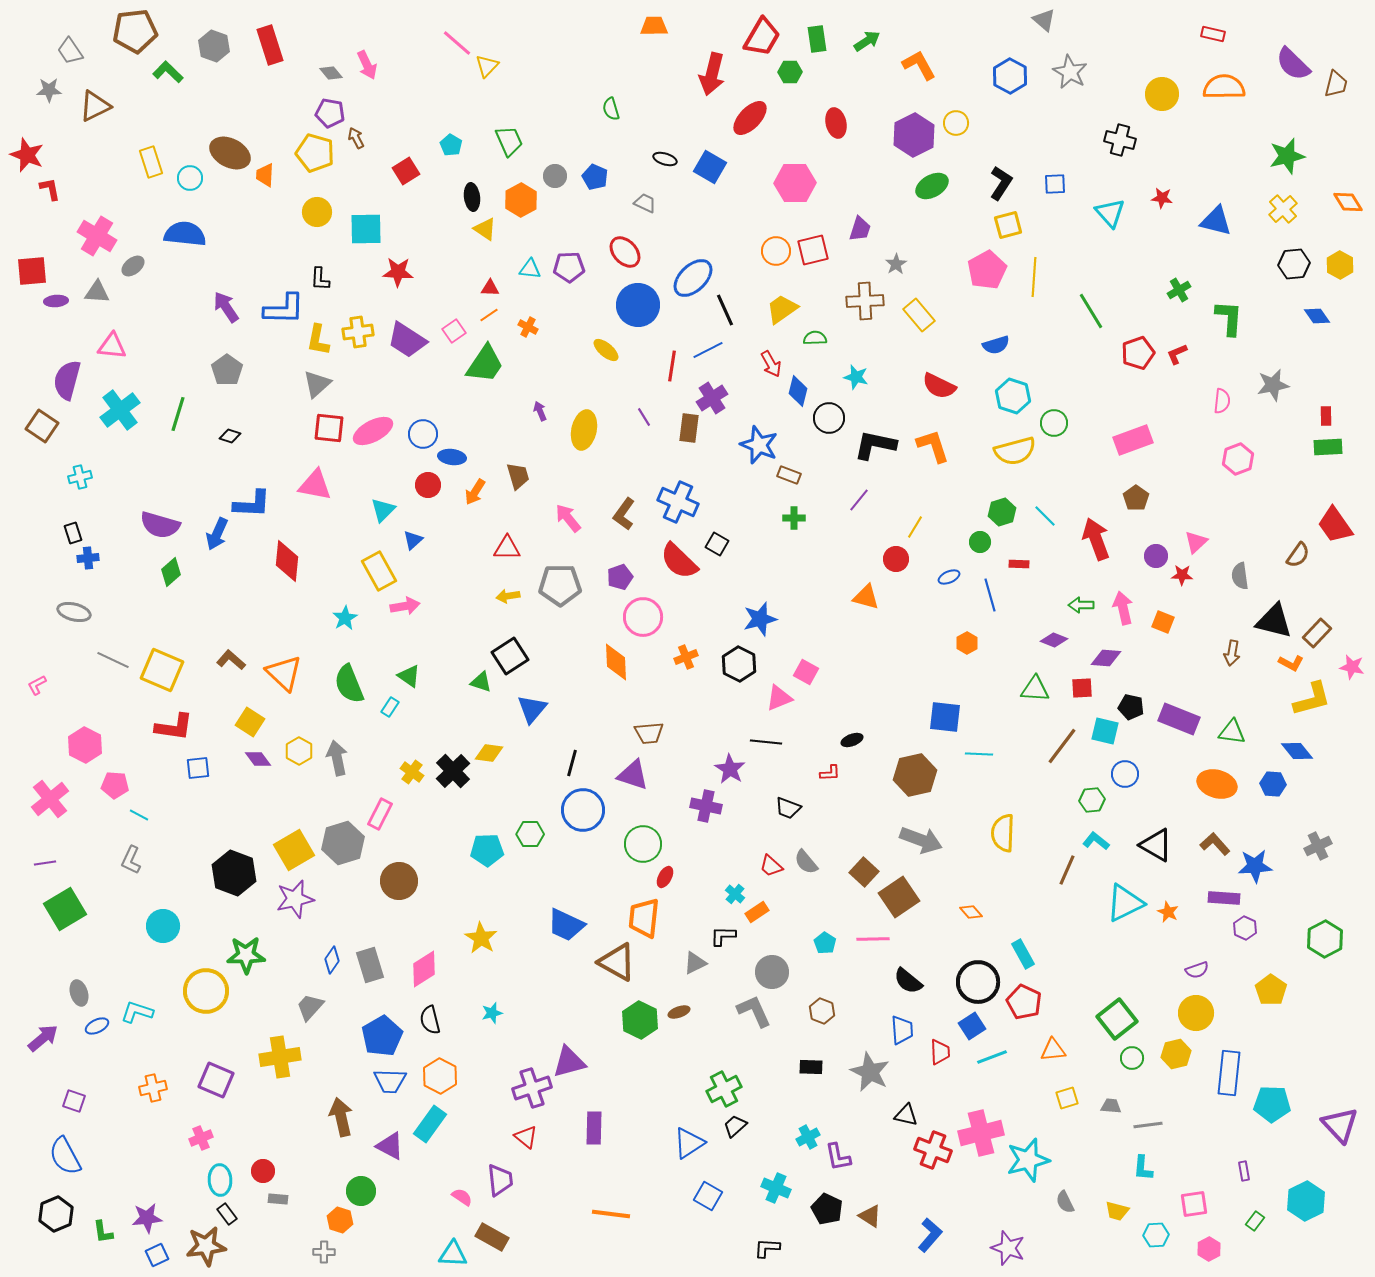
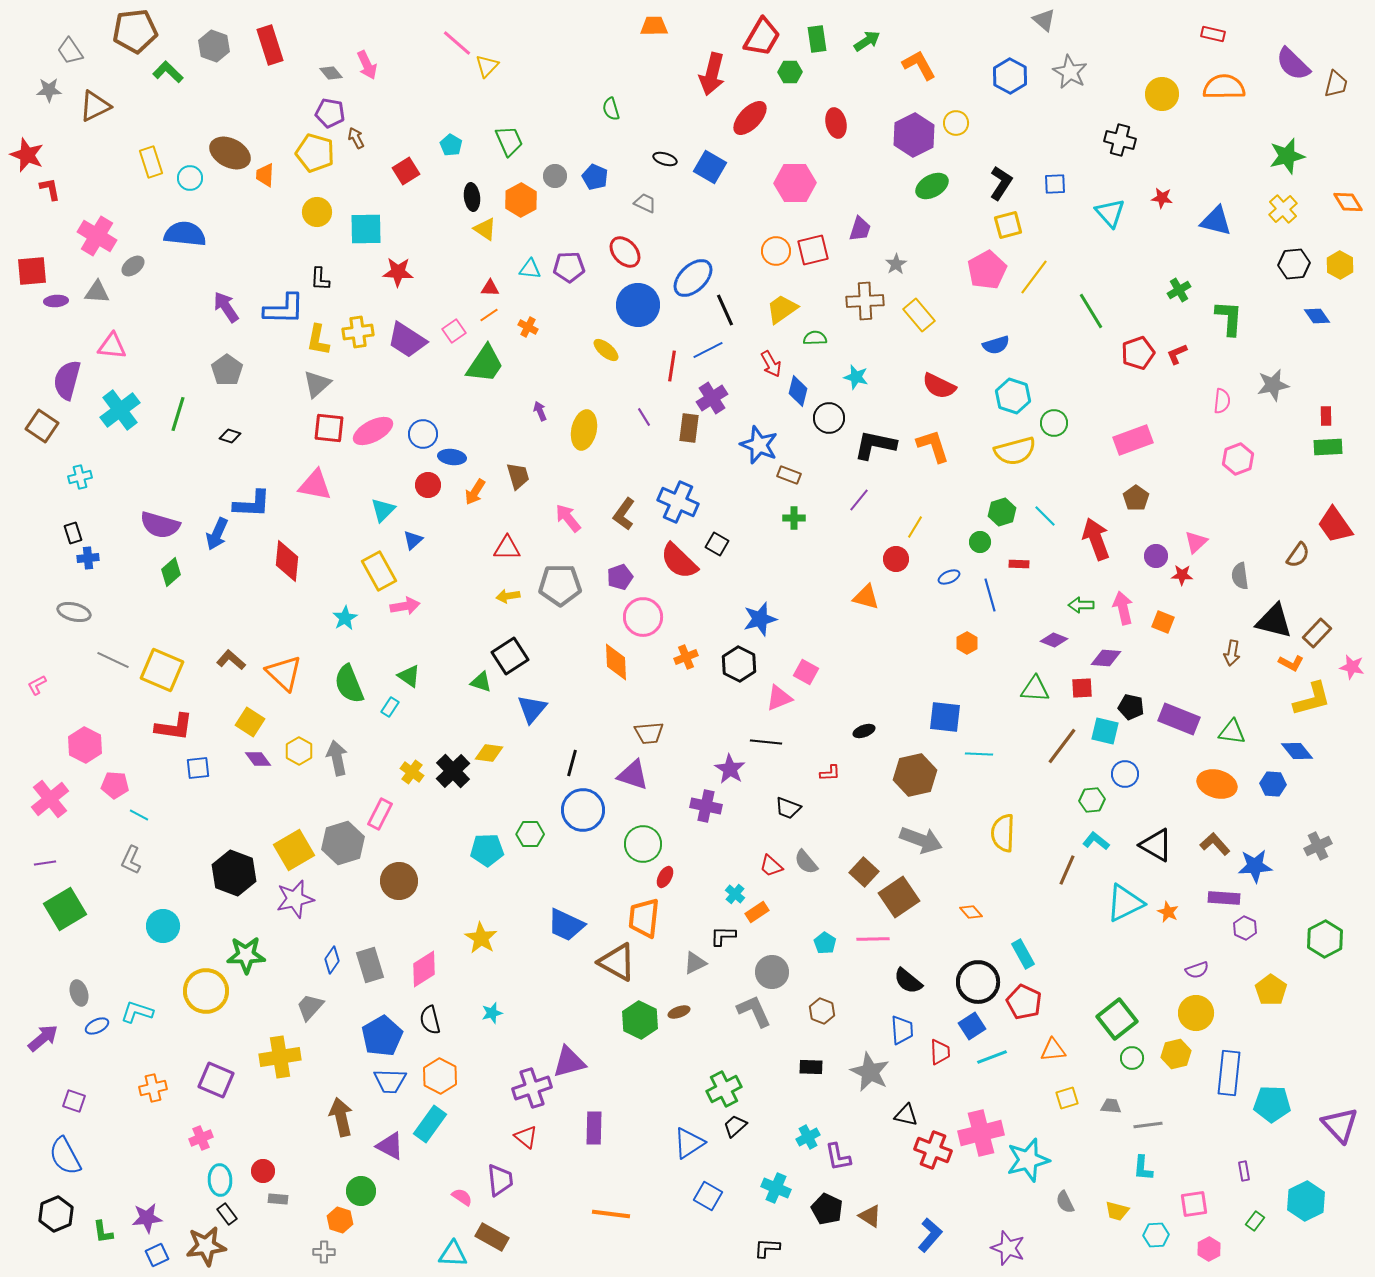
yellow line at (1034, 277): rotated 33 degrees clockwise
black ellipse at (852, 740): moved 12 px right, 9 px up
